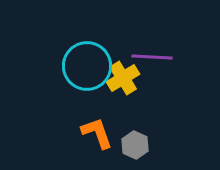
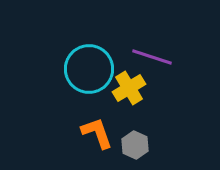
purple line: rotated 15 degrees clockwise
cyan circle: moved 2 px right, 3 px down
yellow cross: moved 6 px right, 10 px down
